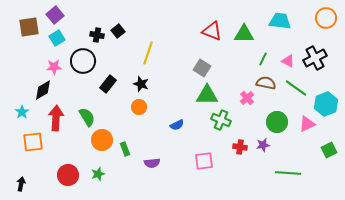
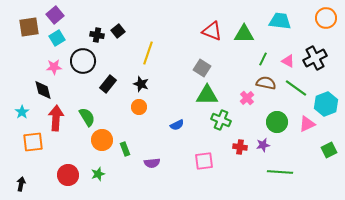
black diamond at (43, 90): rotated 75 degrees counterclockwise
green line at (288, 173): moved 8 px left, 1 px up
